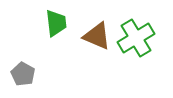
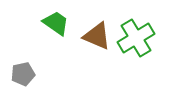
green trapezoid: rotated 48 degrees counterclockwise
gray pentagon: rotated 30 degrees clockwise
